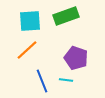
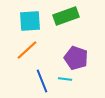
cyan line: moved 1 px left, 1 px up
